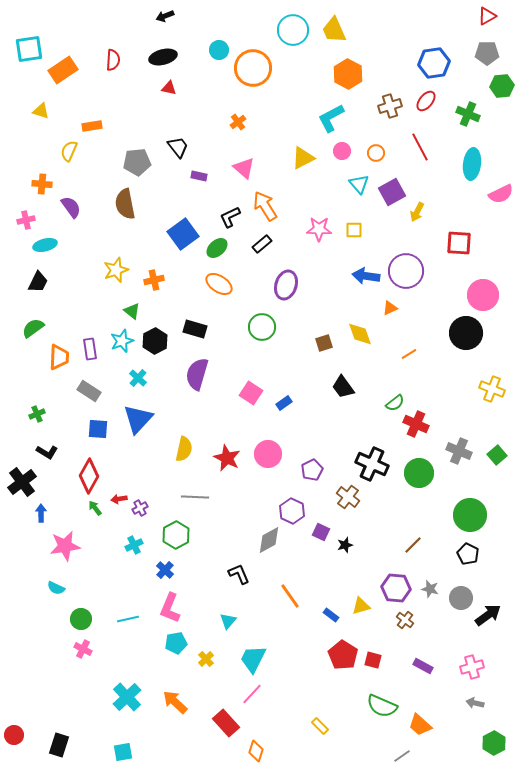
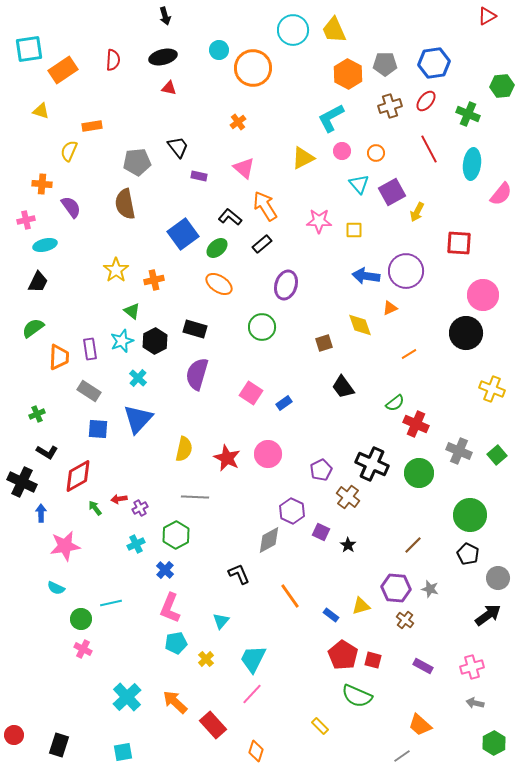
black arrow at (165, 16): rotated 84 degrees counterclockwise
gray pentagon at (487, 53): moved 102 px left, 11 px down
red line at (420, 147): moved 9 px right, 2 px down
pink semicircle at (501, 194): rotated 25 degrees counterclockwise
black L-shape at (230, 217): rotated 65 degrees clockwise
pink star at (319, 229): moved 8 px up
yellow star at (116, 270): rotated 15 degrees counterclockwise
yellow diamond at (360, 334): moved 9 px up
purple pentagon at (312, 470): moved 9 px right
red diamond at (89, 476): moved 11 px left; rotated 32 degrees clockwise
black cross at (22, 482): rotated 28 degrees counterclockwise
cyan cross at (134, 545): moved 2 px right, 1 px up
black star at (345, 545): moved 3 px right; rotated 21 degrees counterclockwise
gray circle at (461, 598): moved 37 px right, 20 px up
cyan line at (128, 619): moved 17 px left, 16 px up
cyan triangle at (228, 621): moved 7 px left
green semicircle at (382, 706): moved 25 px left, 10 px up
red rectangle at (226, 723): moved 13 px left, 2 px down
